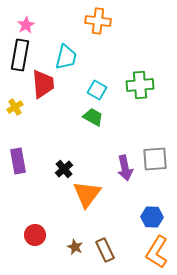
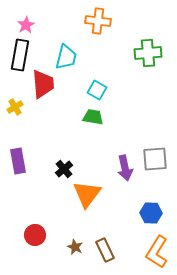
green cross: moved 8 px right, 32 px up
green trapezoid: rotated 20 degrees counterclockwise
blue hexagon: moved 1 px left, 4 px up
